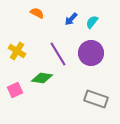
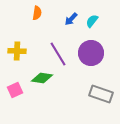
orange semicircle: rotated 72 degrees clockwise
cyan semicircle: moved 1 px up
yellow cross: rotated 30 degrees counterclockwise
gray rectangle: moved 5 px right, 5 px up
